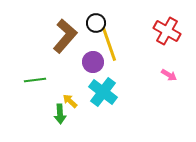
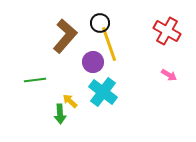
black circle: moved 4 px right
